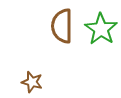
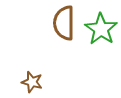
brown semicircle: moved 2 px right, 3 px up
